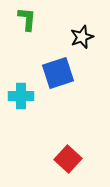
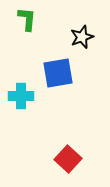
blue square: rotated 8 degrees clockwise
